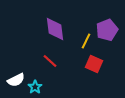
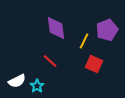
purple diamond: moved 1 px right, 1 px up
yellow line: moved 2 px left
white semicircle: moved 1 px right, 1 px down
cyan star: moved 2 px right, 1 px up
